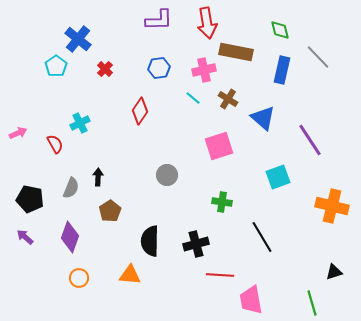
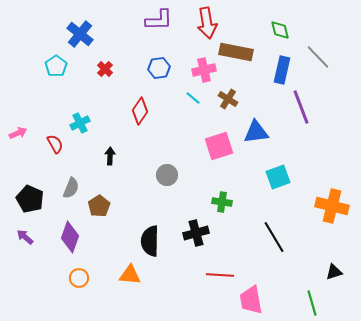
blue cross: moved 2 px right, 5 px up
blue triangle: moved 7 px left, 14 px down; rotated 48 degrees counterclockwise
purple line: moved 9 px left, 33 px up; rotated 12 degrees clockwise
black arrow: moved 12 px right, 21 px up
black pentagon: rotated 12 degrees clockwise
brown pentagon: moved 11 px left, 5 px up
black line: moved 12 px right
black cross: moved 11 px up
